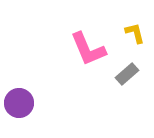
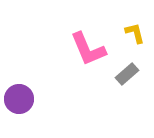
purple circle: moved 4 px up
